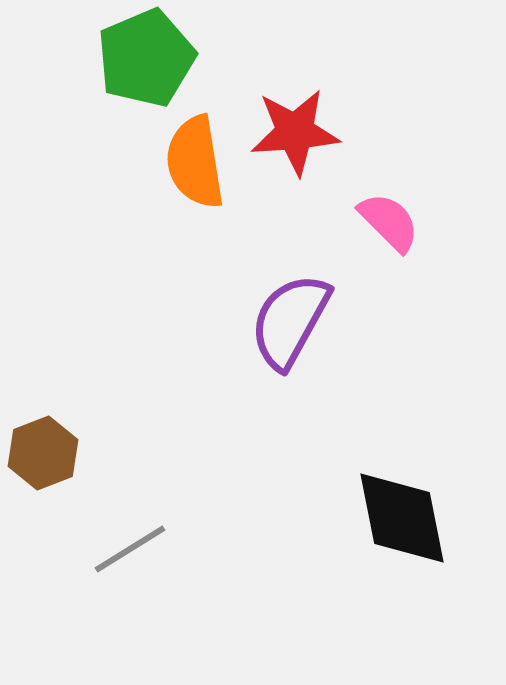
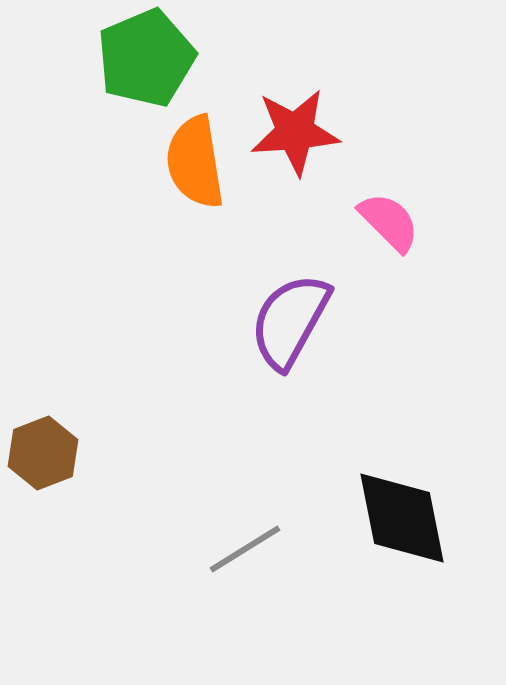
gray line: moved 115 px right
